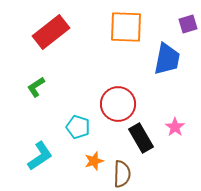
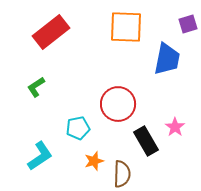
cyan pentagon: moved 1 px down; rotated 30 degrees counterclockwise
black rectangle: moved 5 px right, 3 px down
